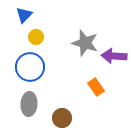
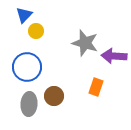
yellow circle: moved 6 px up
blue circle: moved 3 px left
orange rectangle: rotated 54 degrees clockwise
brown circle: moved 8 px left, 22 px up
